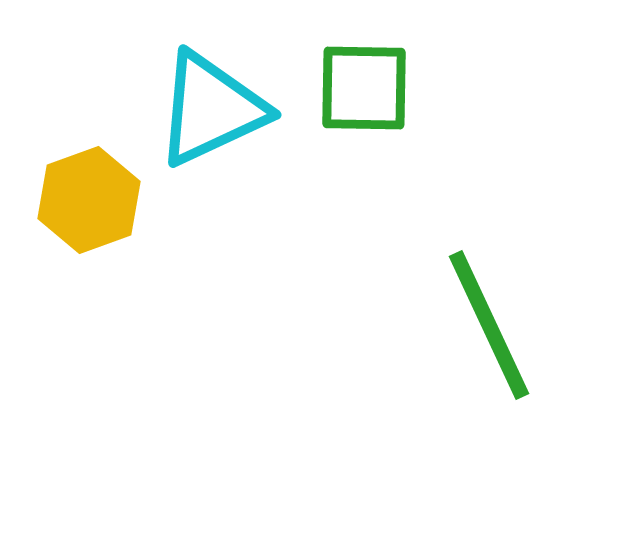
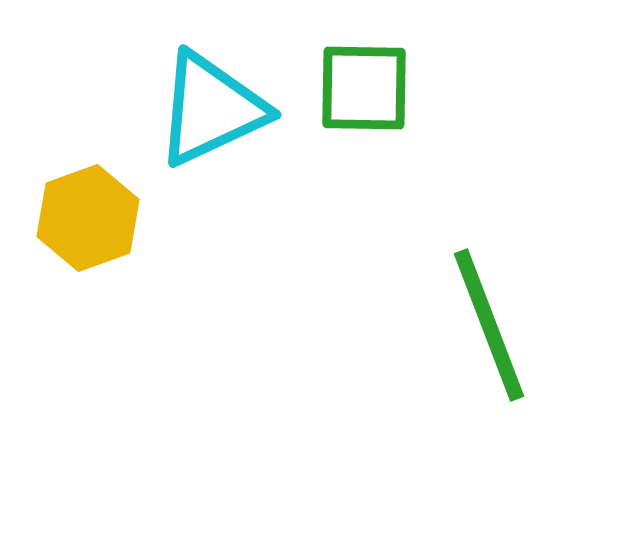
yellow hexagon: moved 1 px left, 18 px down
green line: rotated 4 degrees clockwise
